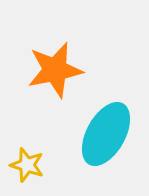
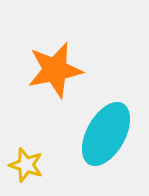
yellow star: moved 1 px left
